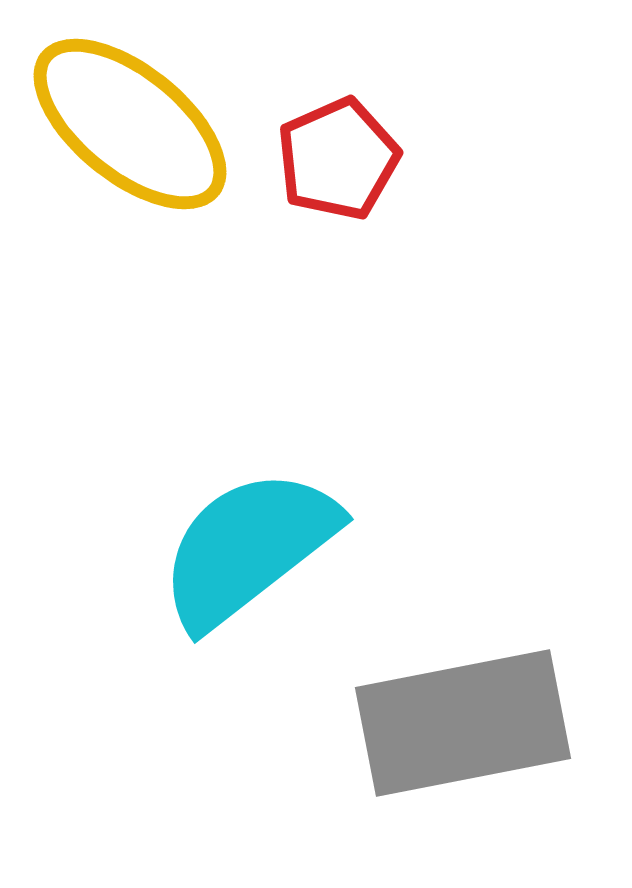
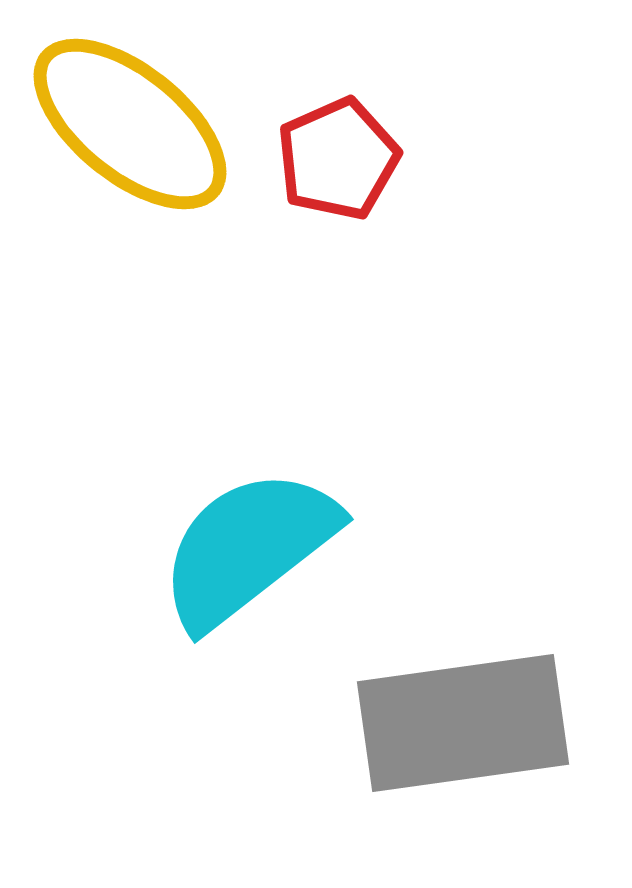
gray rectangle: rotated 3 degrees clockwise
